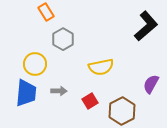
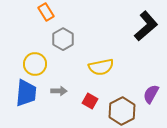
purple semicircle: moved 10 px down
red square: rotated 28 degrees counterclockwise
